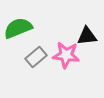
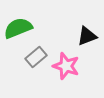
black triangle: rotated 15 degrees counterclockwise
pink star: moved 11 px down; rotated 12 degrees clockwise
